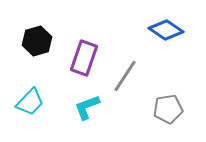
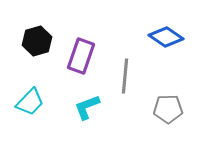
blue diamond: moved 7 px down
purple rectangle: moved 3 px left, 2 px up
gray line: rotated 28 degrees counterclockwise
gray pentagon: rotated 8 degrees clockwise
